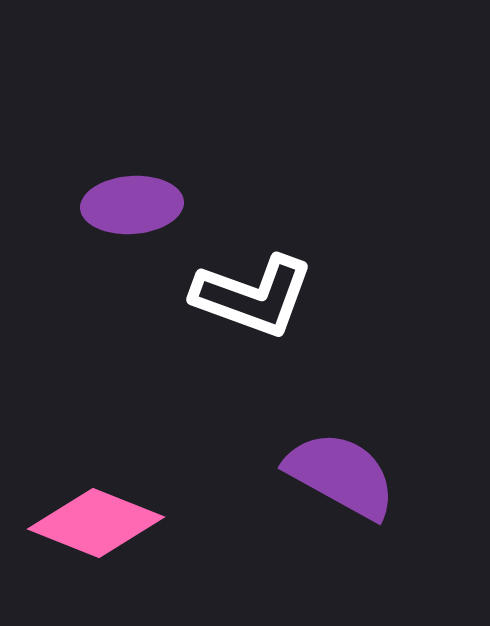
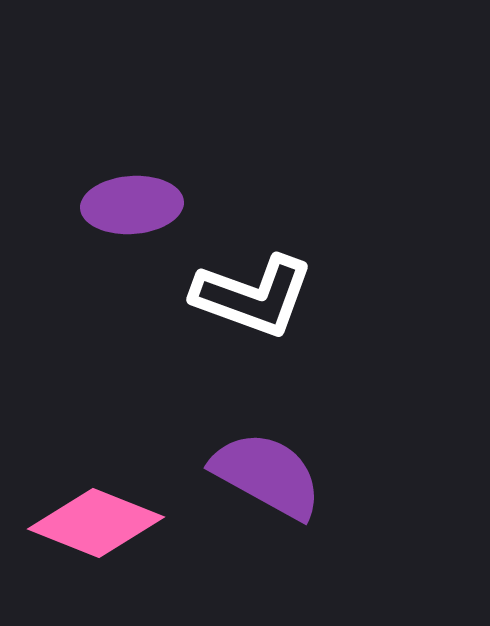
purple semicircle: moved 74 px left
